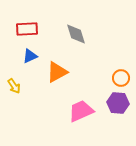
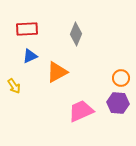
gray diamond: rotated 40 degrees clockwise
